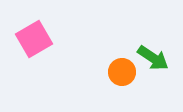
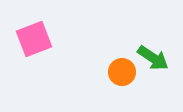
pink square: rotated 9 degrees clockwise
